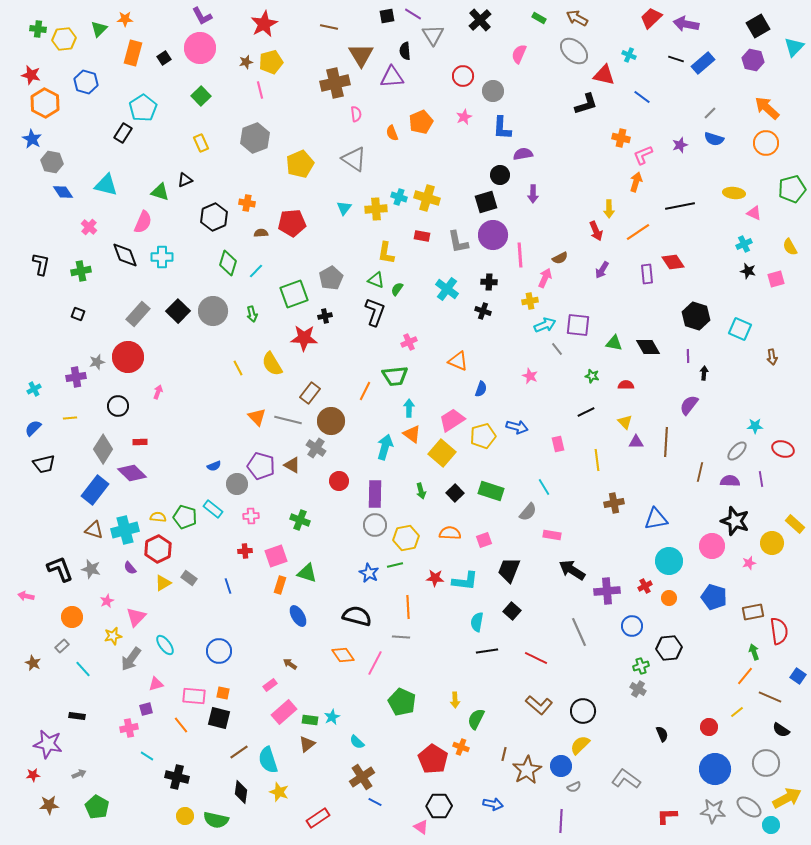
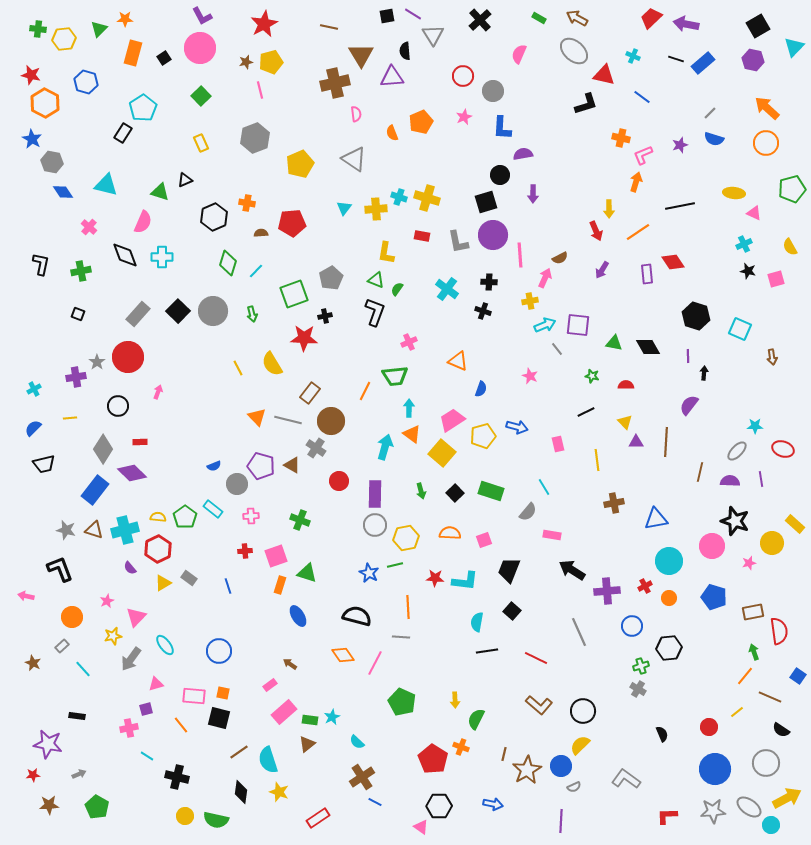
cyan cross at (629, 55): moved 4 px right, 1 px down
gray star at (97, 362): rotated 21 degrees counterclockwise
green pentagon at (185, 517): rotated 20 degrees clockwise
gray star at (91, 569): moved 25 px left, 39 px up
gray star at (713, 811): rotated 10 degrees counterclockwise
